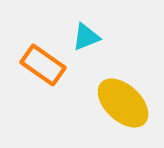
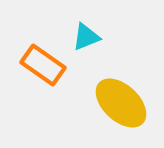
yellow ellipse: moved 2 px left
